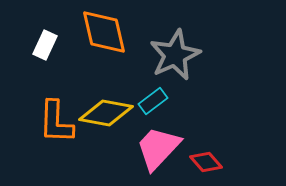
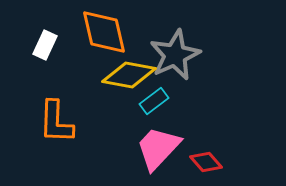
cyan rectangle: moved 1 px right
yellow diamond: moved 23 px right, 38 px up
